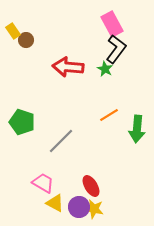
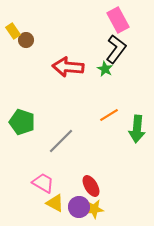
pink rectangle: moved 6 px right, 4 px up
yellow star: rotated 18 degrees counterclockwise
